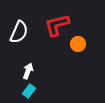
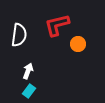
white semicircle: moved 3 px down; rotated 15 degrees counterclockwise
